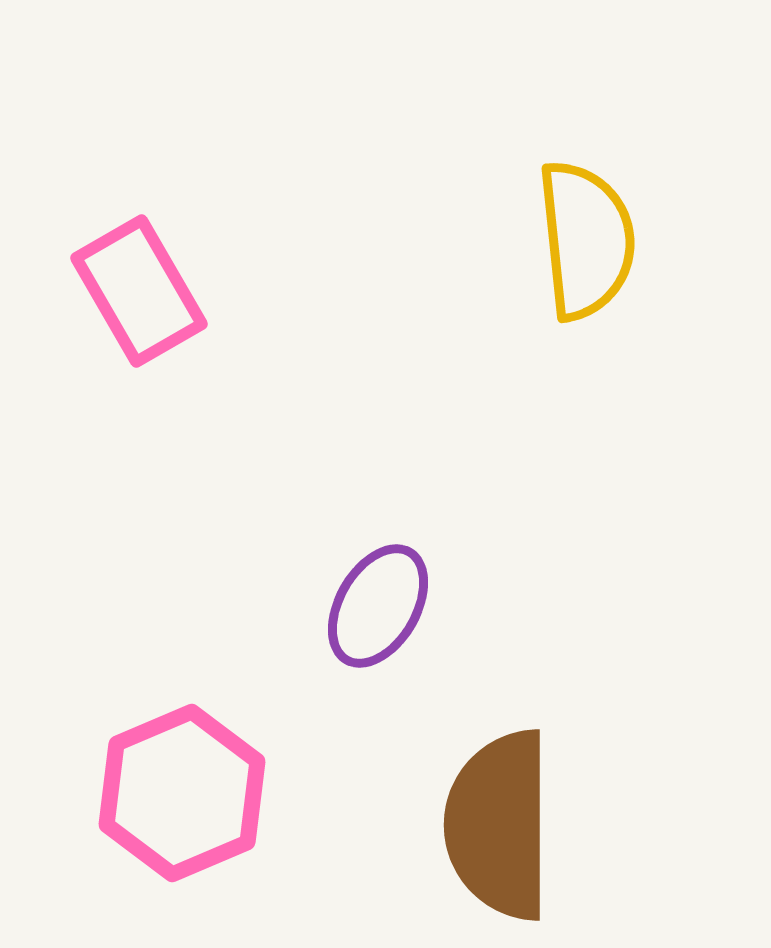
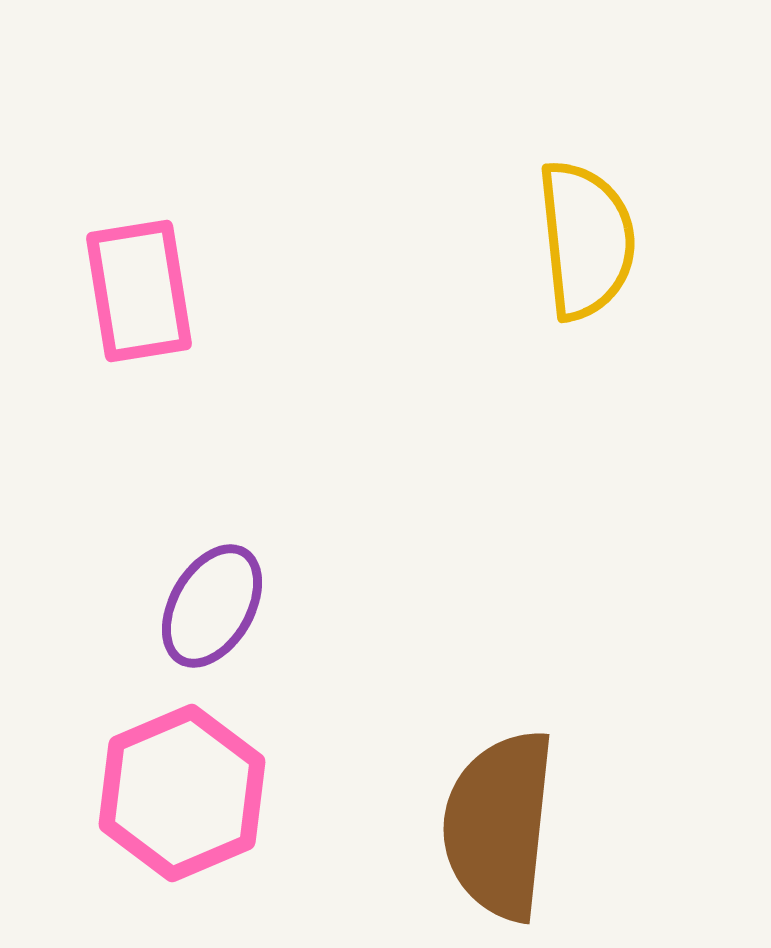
pink rectangle: rotated 21 degrees clockwise
purple ellipse: moved 166 px left
brown semicircle: rotated 6 degrees clockwise
